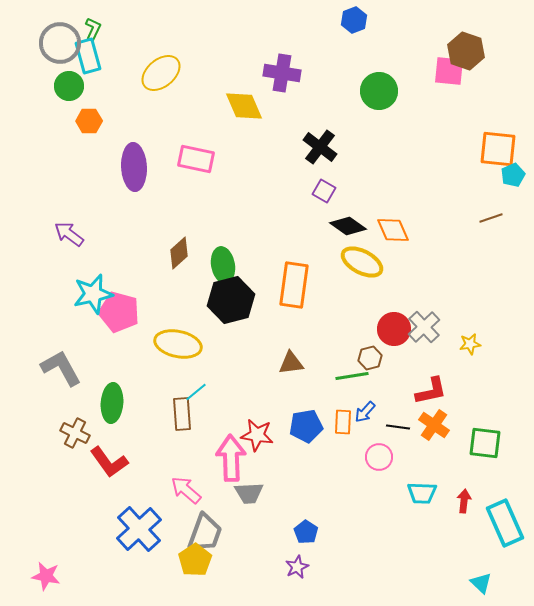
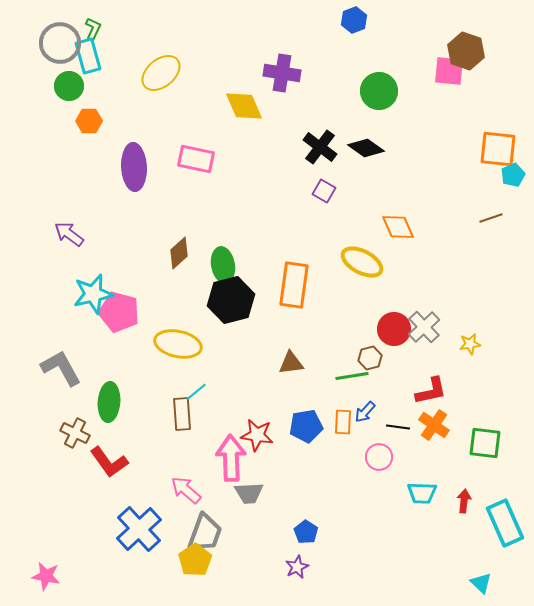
black diamond at (348, 226): moved 18 px right, 78 px up
orange diamond at (393, 230): moved 5 px right, 3 px up
green ellipse at (112, 403): moved 3 px left, 1 px up
